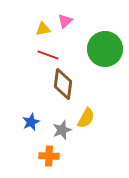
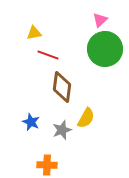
pink triangle: moved 35 px right, 1 px up
yellow triangle: moved 9 px left, 4 px down
brown diamond: moved 1 px left, 3 px down
blue star: rotated 24 degrees counterclockwise
orange cross: moved 2 px left, 9 px down
